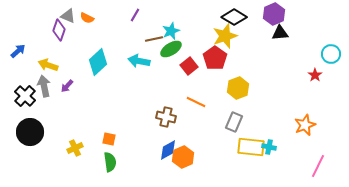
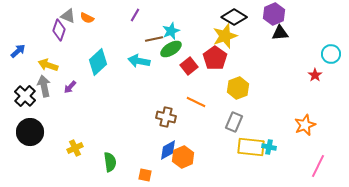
purple arrow: moved 3 px right, 1 px down
orange square: moved 36 px right, 36 px down
